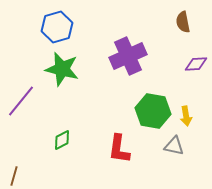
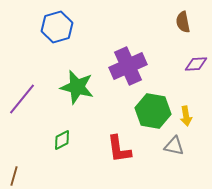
purple cross: moved 10 px down
green star: moved 15 px right, 18 px down
purple line: moved 1 px right, 2 px up
red L-shape: rotated 16 degrees counterclockwise
